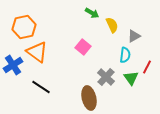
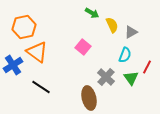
gray triangle: moved 3 px left, 4 px up
cyan semicircle: rotated 14 degrees clockwise
